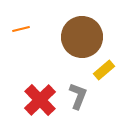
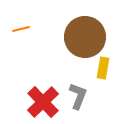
brown circle: moved 3 px right
yellow rectangle: moved 1 px left, 2 px up; rotated 40 degrees counterclockwise
red cross: moved 3 px right, 2 px down
